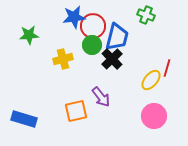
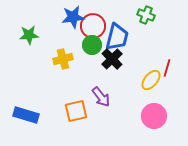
blue star: moved 1 px left
blue rectangle: moved 2 px right, 4 px up
